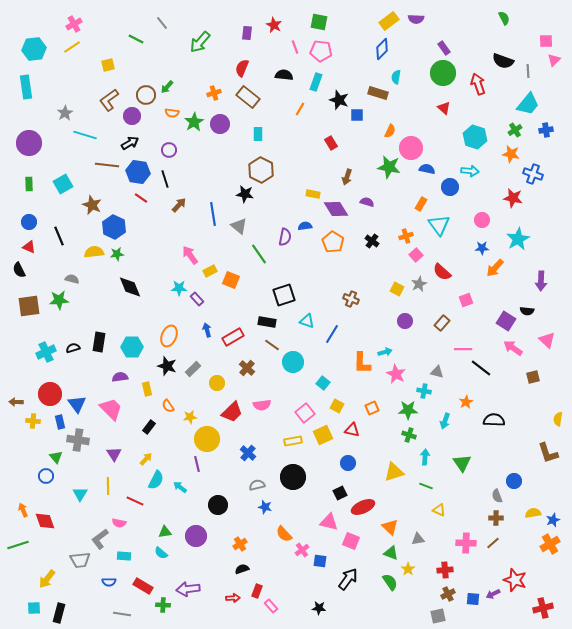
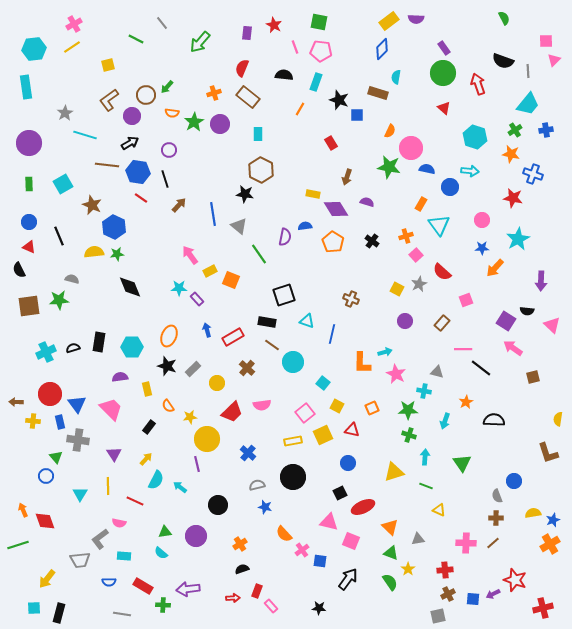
blue line at (332, 334): rotated 18 degrees counterclockwise
pink triangle at (547, 340): moved 5 px right, 15 px up
